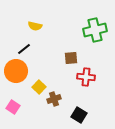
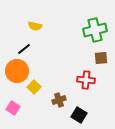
brown square: moved 30 px right
orange circle: moved 1 px right
red cross: moved 3 px down
yellow square: moved 5 px left
brown cross: moved 5 px right, 1 px down
pink square: moved 1 px down
